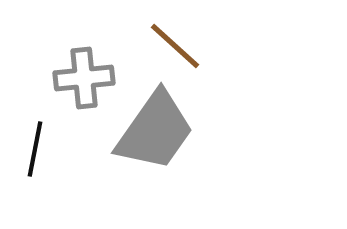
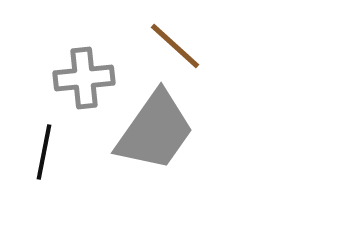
black line: moved 9 px right, 3 px down
